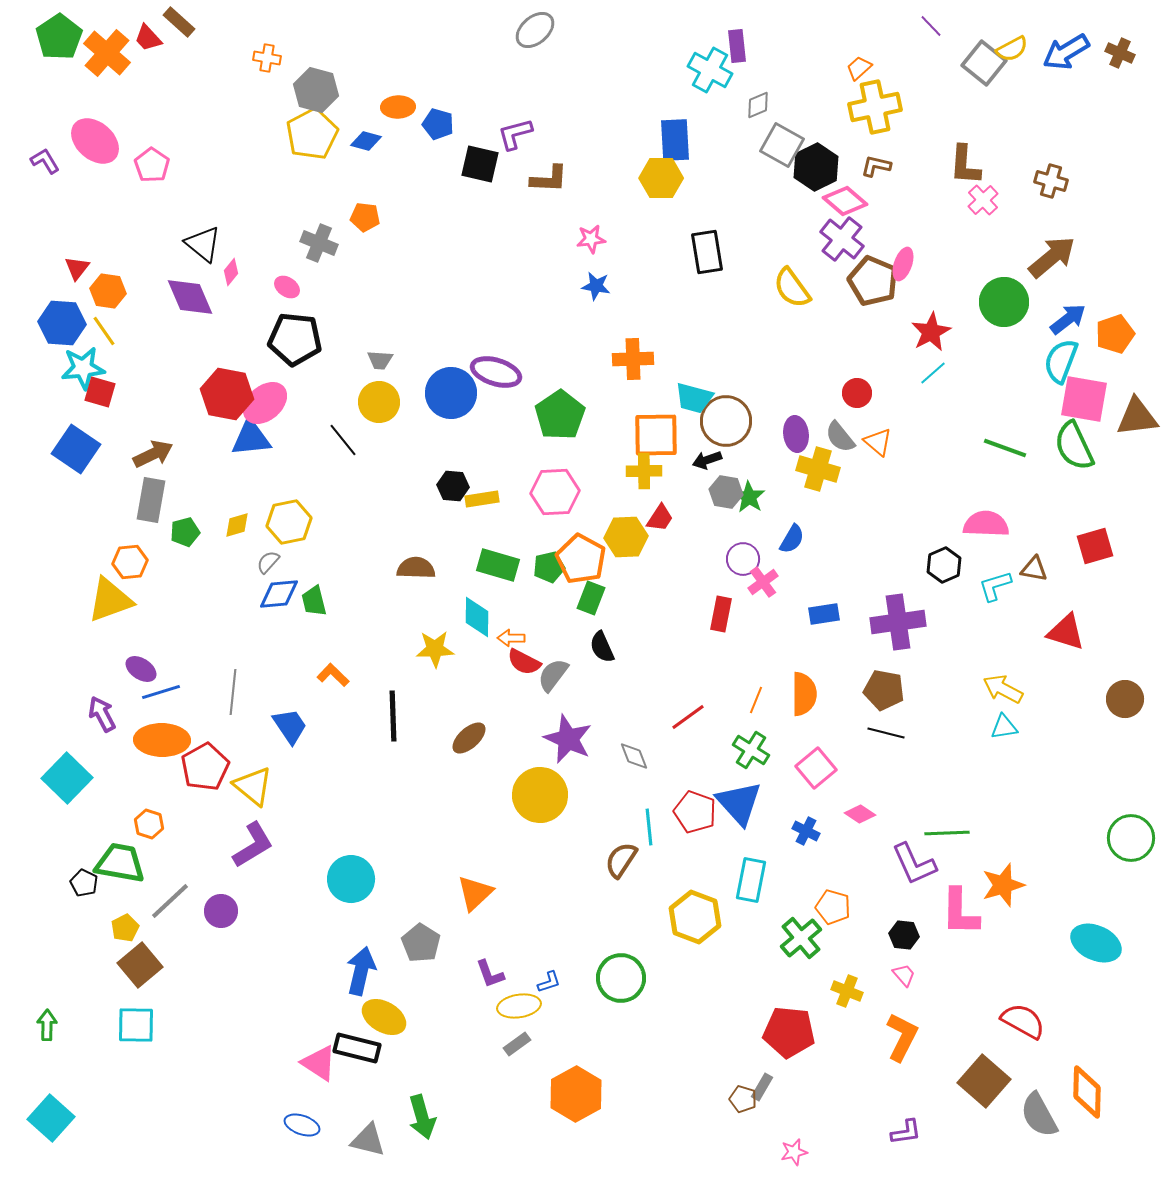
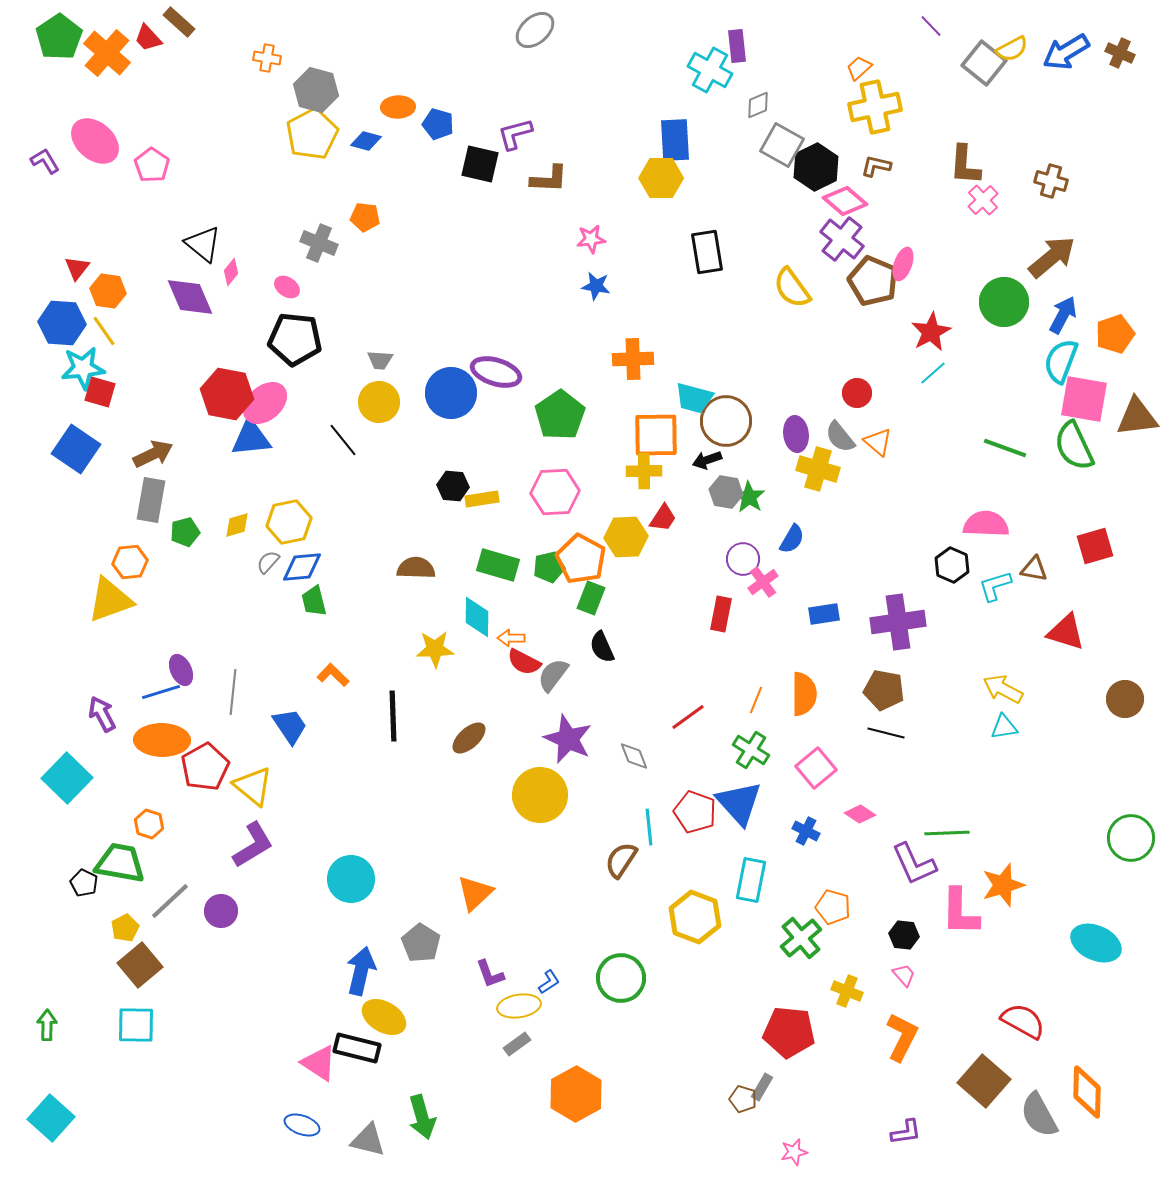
blue arrow at (1068, 319): moved 5 px left, 4 px up; rotated 24 degrees counterclockwise
red trapezoid at (660, 518): moved 3 px right
black hexagon at (944, 565): moved 8 px right; rotated 12 degrees counterclockwise
blue diamond at (279, 594): moved 23 px right, 27 px up
purple ellipse at (141, 669): moved 40 px right, 1 px down; rotated 32 degrees clockwise
blue L-shape at (549, 982): rotated 15 degrees counterclockwise
